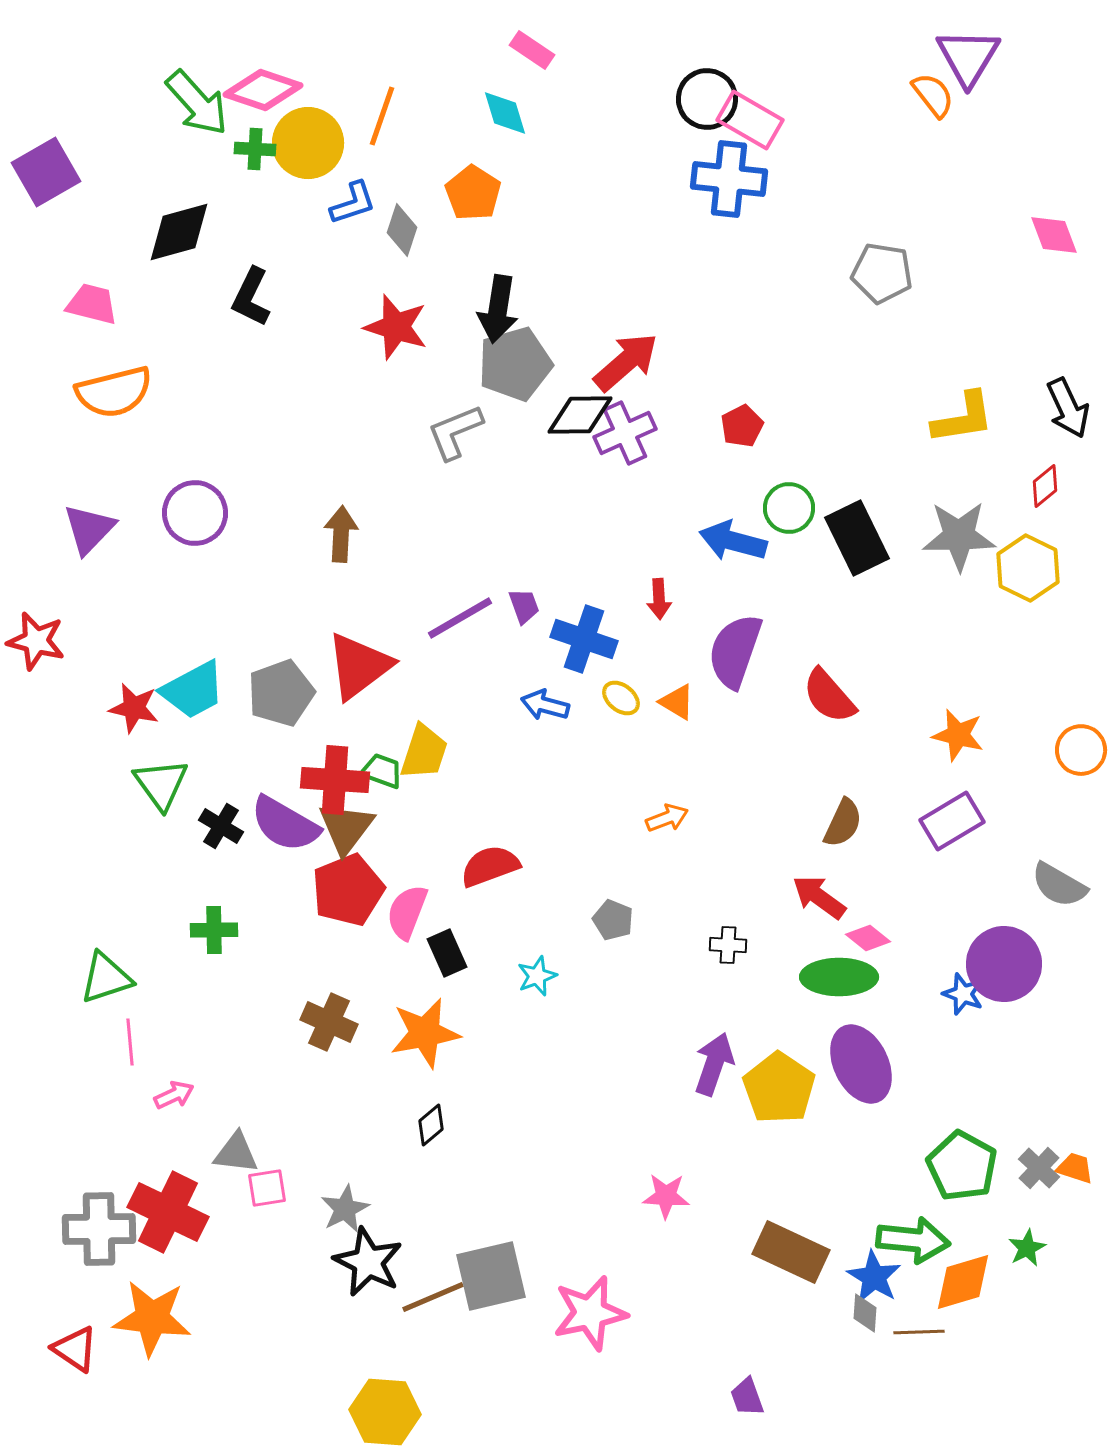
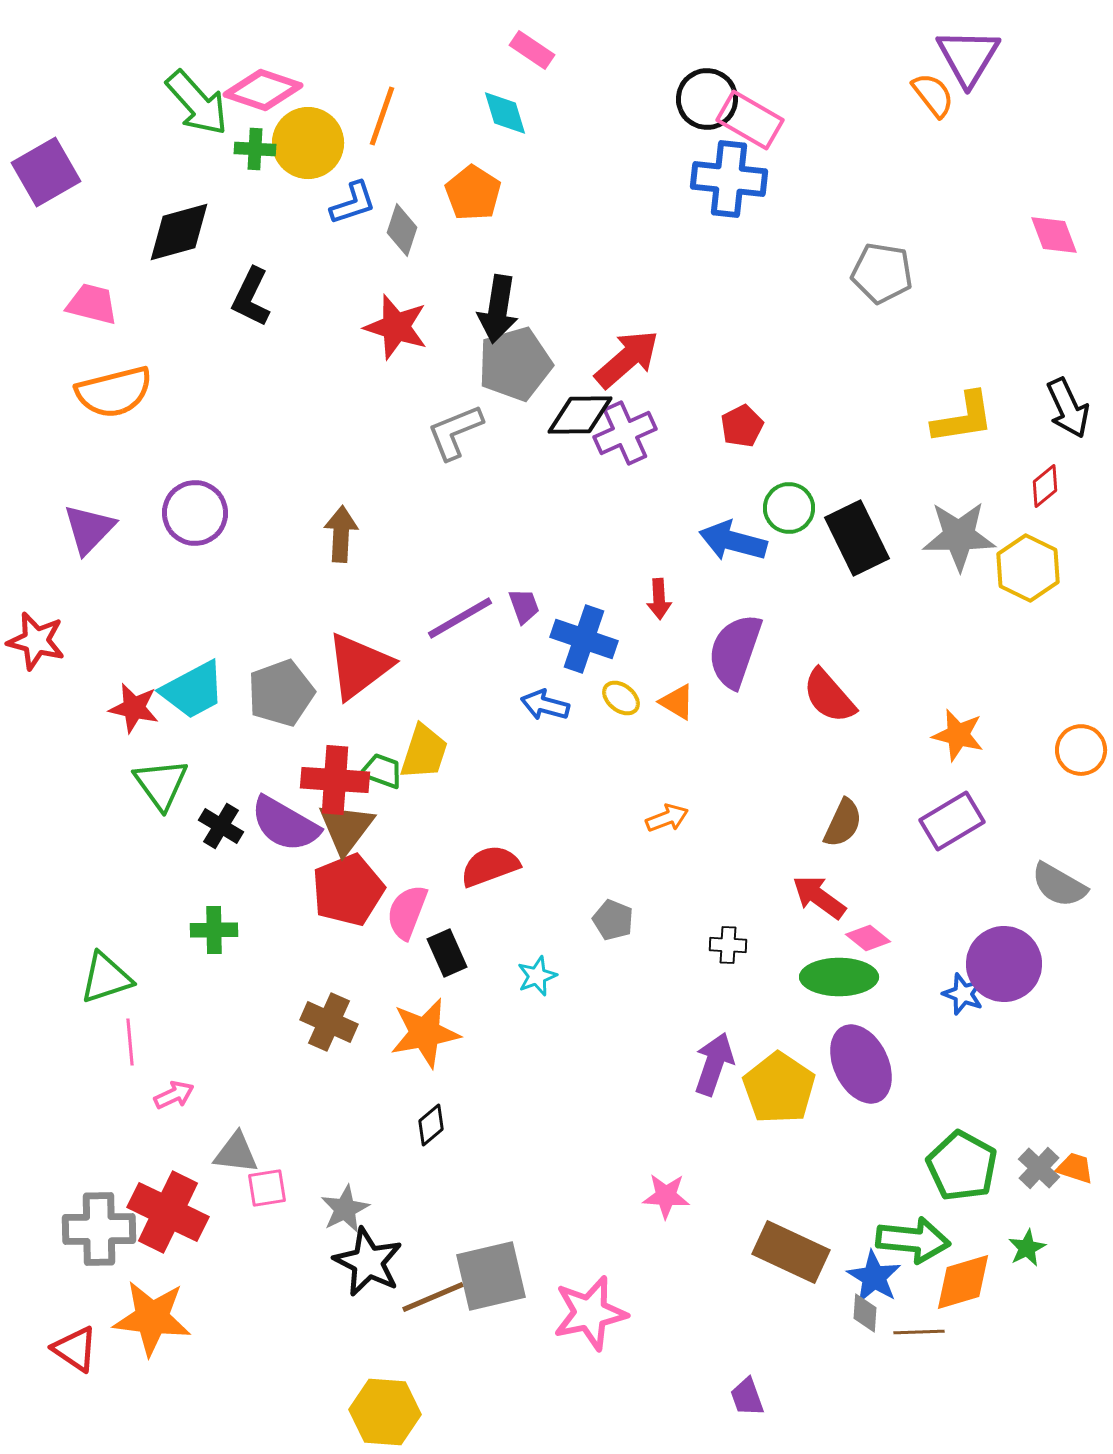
red arrow at (626, 362): moved 1 px right, 3 px up
